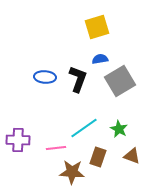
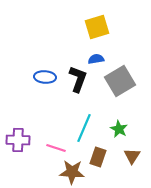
blue semicircle: moved 4 px left
cyan line: rotated 32 degrees counterclockwise
pink line: rotated 24 degrees clockwise
brown triangle: rotated 42 degrees clockwise
